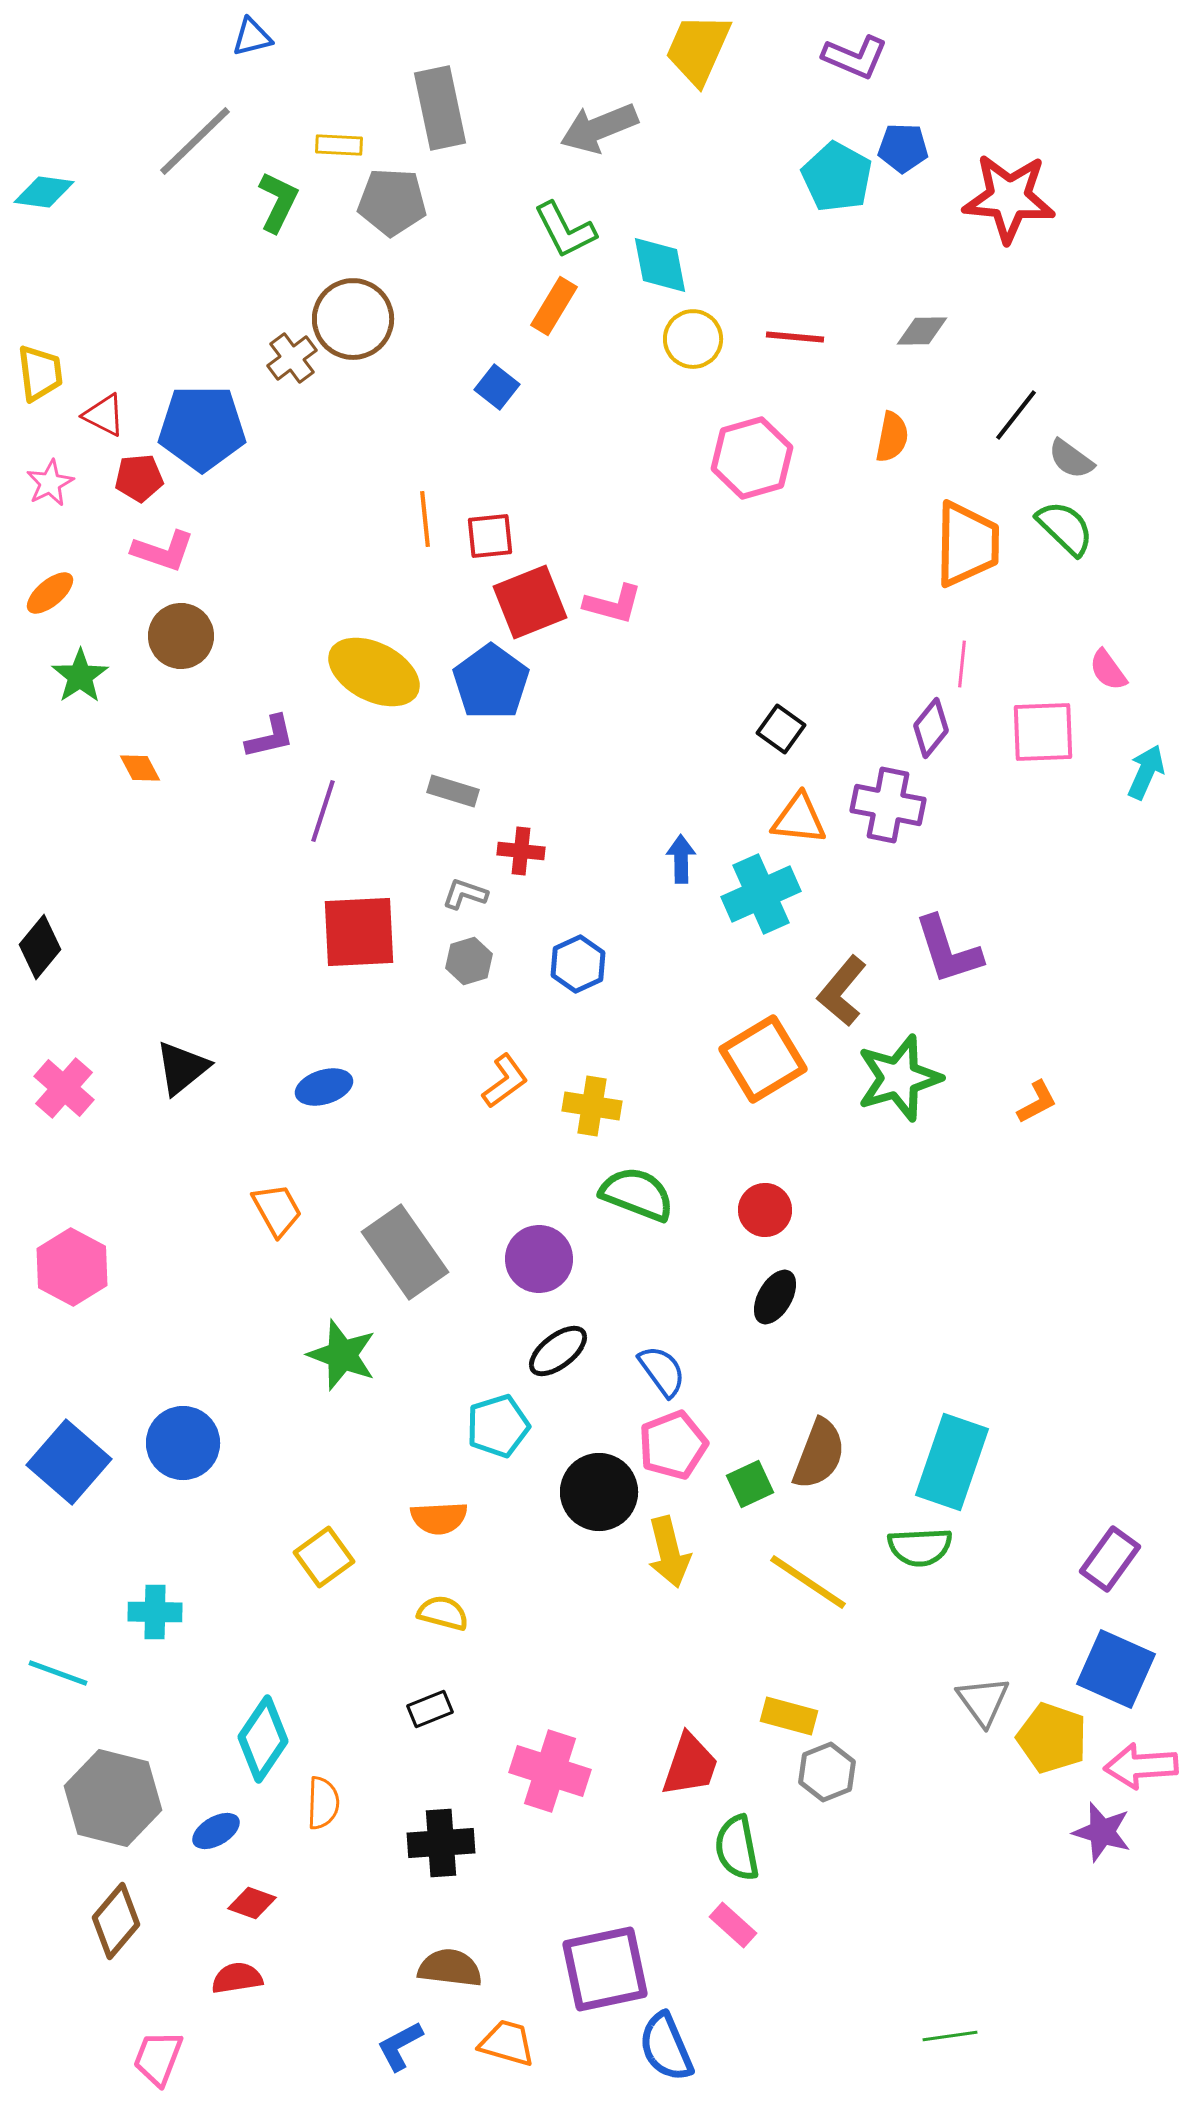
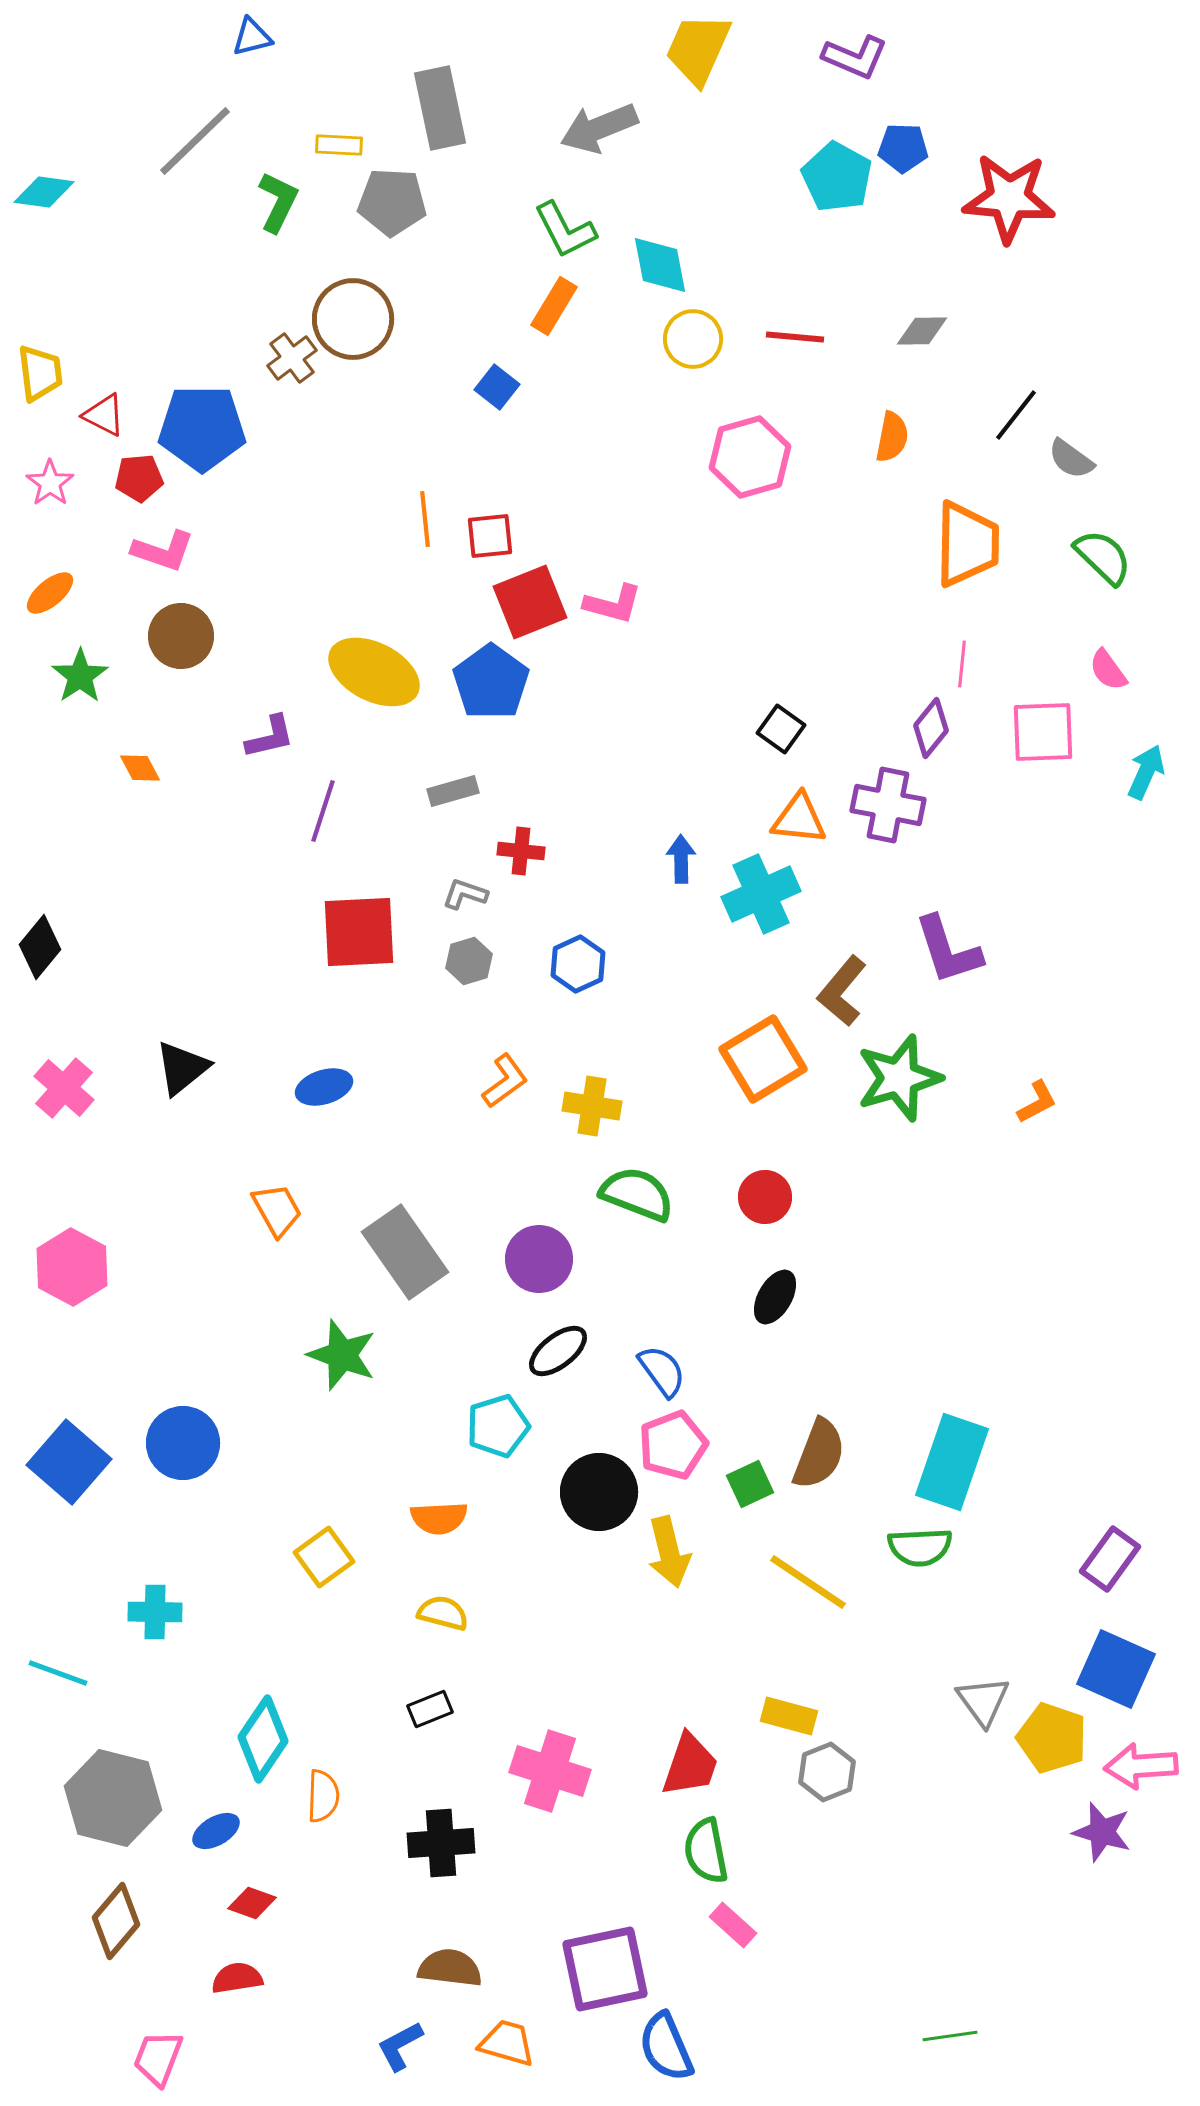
pink hexagon at (752, 458): moved 2 px left, 1 px up
pink star at (50, 483): rotated 9 degrees counterclockwise
green semicircle at (1065, 528): moved 38 px right, 29 px down
gray rectangle at (453, 791): rotated 33 degrees counterclockwise
red circle at (765, 1210): moved 13 px up
orange semicircle at (323, 1803): moved 7 px up
green semicircle at (737, 1848): moved 31 px left, 3 px down
